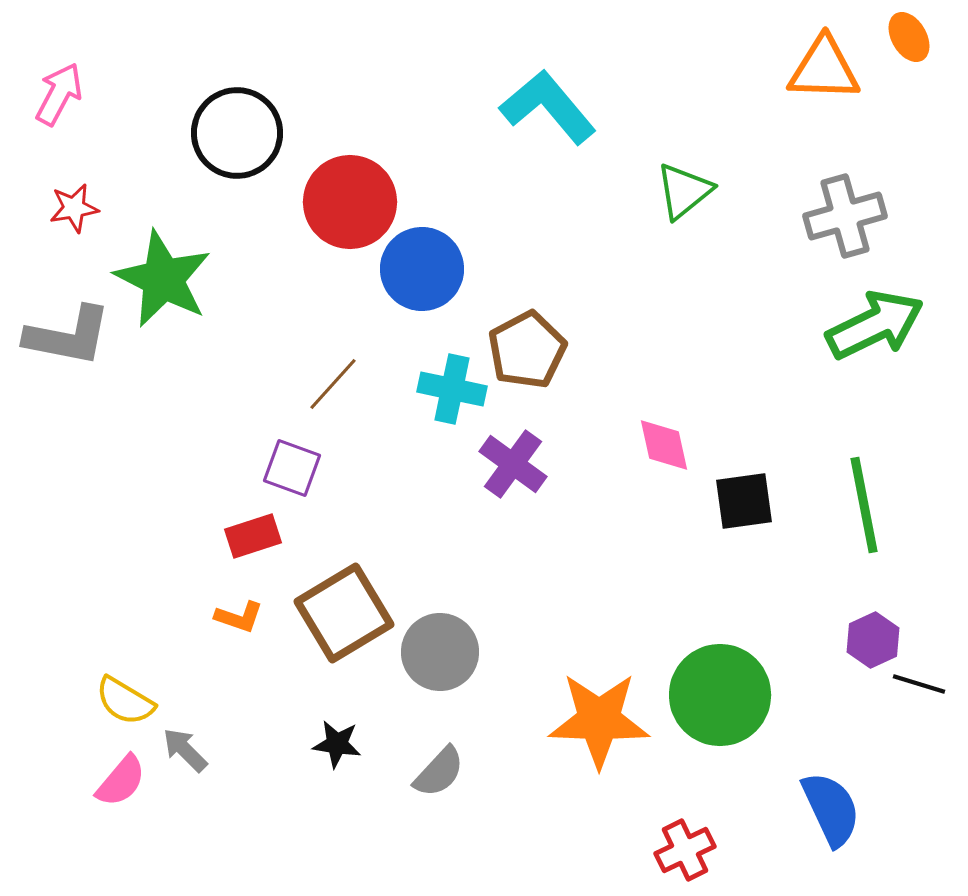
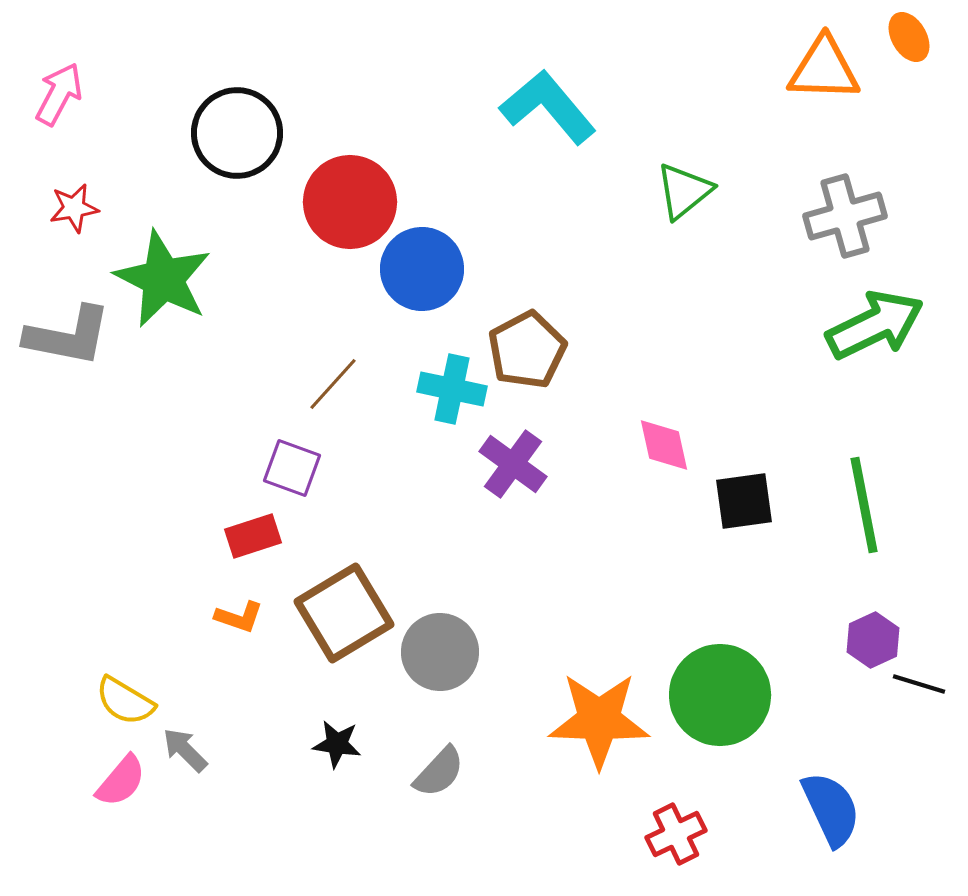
red cross: moved 9 px left, 16 px up
